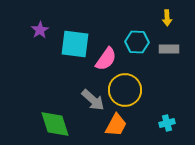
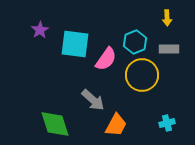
cyan hexagon: moved 2 px left; rotated 25 degrees counterclockwise
yellow circle: moved 17 px right, 15 px up
